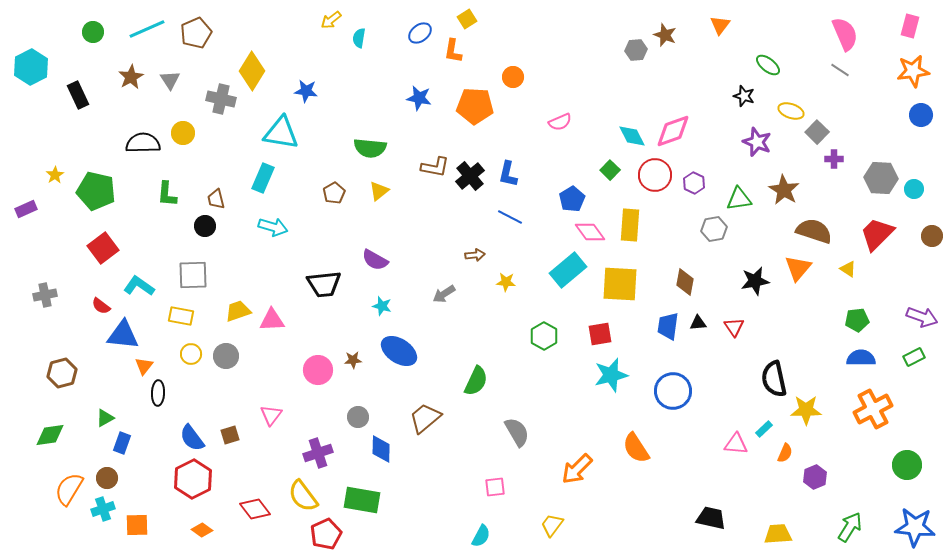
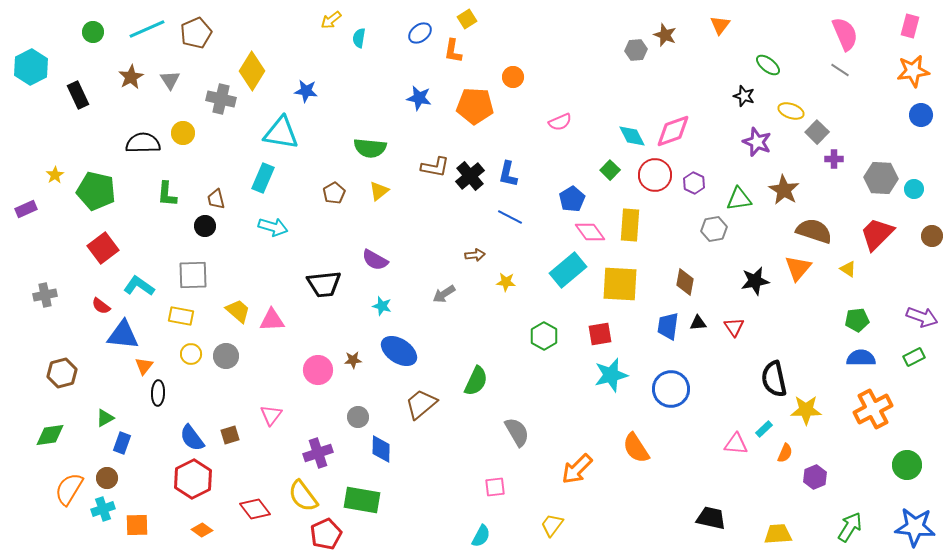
yellow trapezoid at (238, 311): rotated 60 degrees clockwise
blue circle at (673, 391): moved 2 px left, 2 px up
brown trapezoid at (425, 418): moved 4 px left, 14 px up
